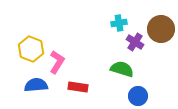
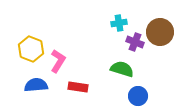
brown circle: moved 1 px left, 3 px down
purple cross: rotated 12 degrees counterclockwise
pink L-shape: moved 1 px right, 1 px up
